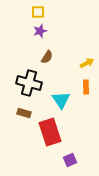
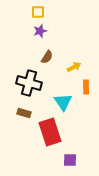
yellow arrow: moved 13 px left, 4 px down
cyan triangle: moved 2 px right, 2 px down
purple square: rotated 24 degrees clockwise
